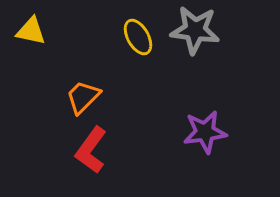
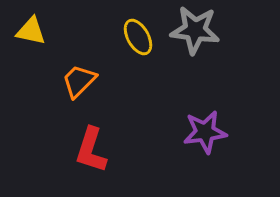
orange trapezoid: moved 4 px left, 16 px up
red L-shape: rotated 18 degrees counterclockwise
